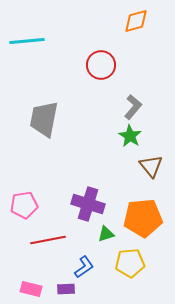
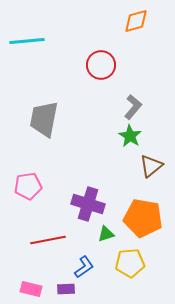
brown triangle: rotated 30 degrees clockwise
pink pentagon: moved 4 px right, 19 px up
orange pentagon: rotated 15 degrees clockwise
